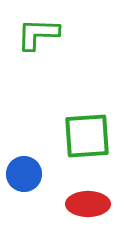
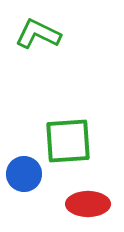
green L-shape: rotated 24 degrees clockwise
green square: moved 19 px left, 5 px down
